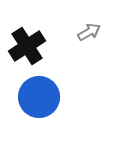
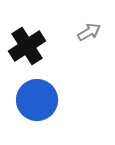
blue circle: moved 2 px left, 3 px down
